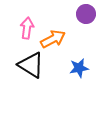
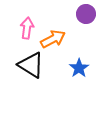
blue star: rotated 24 degrees counterclockwise
